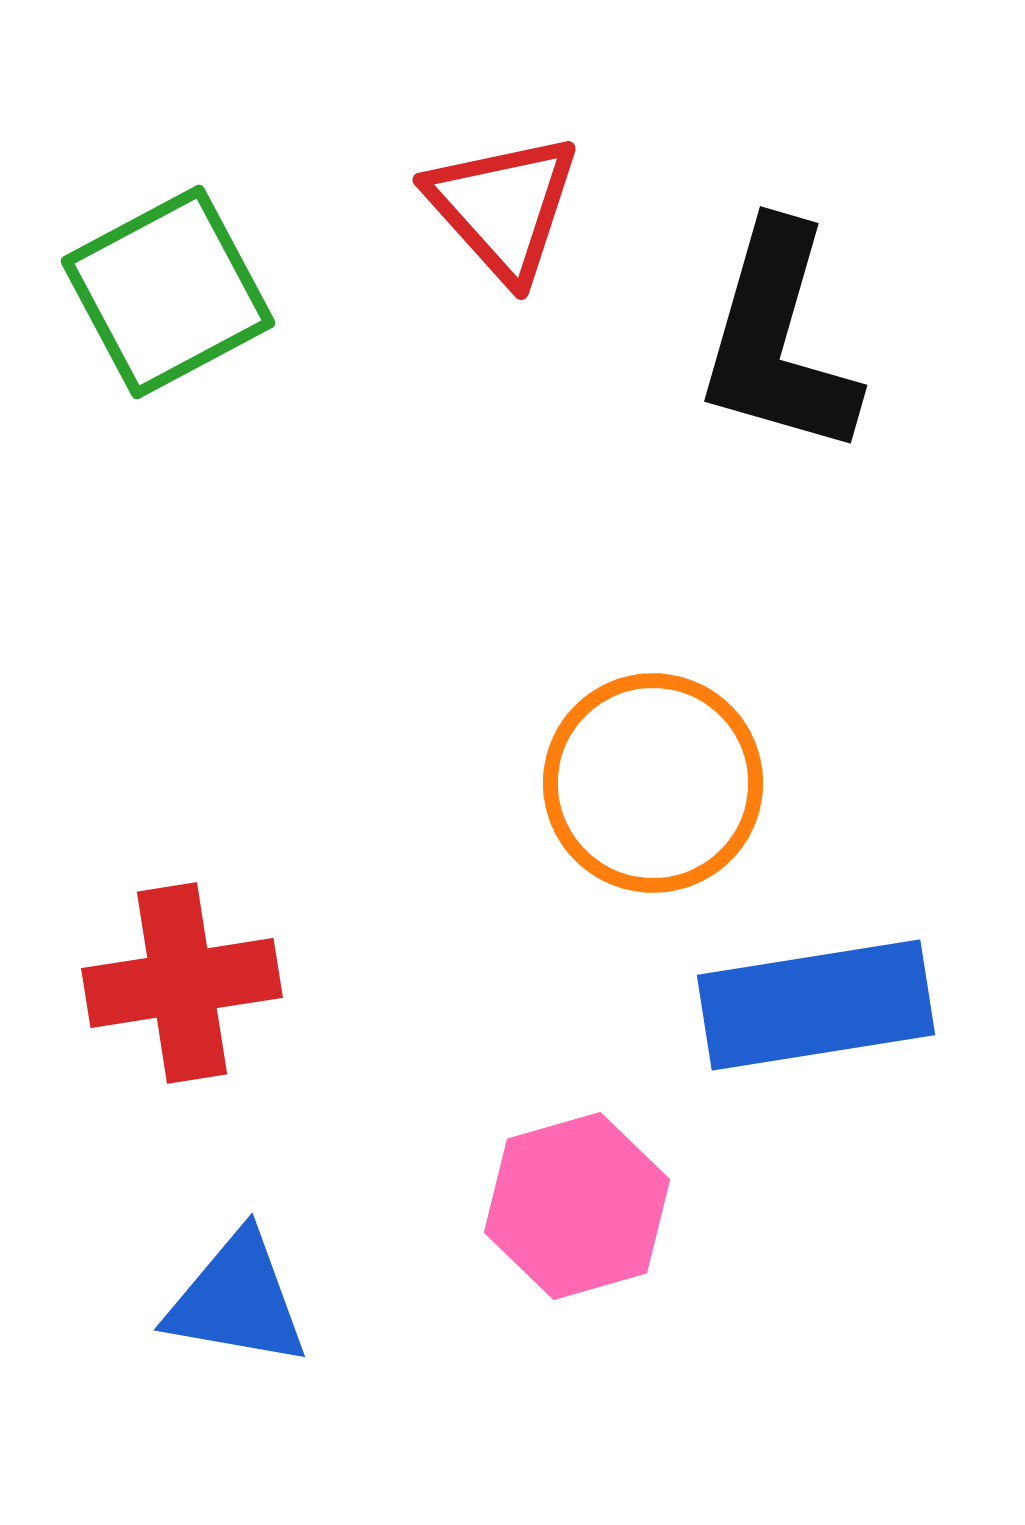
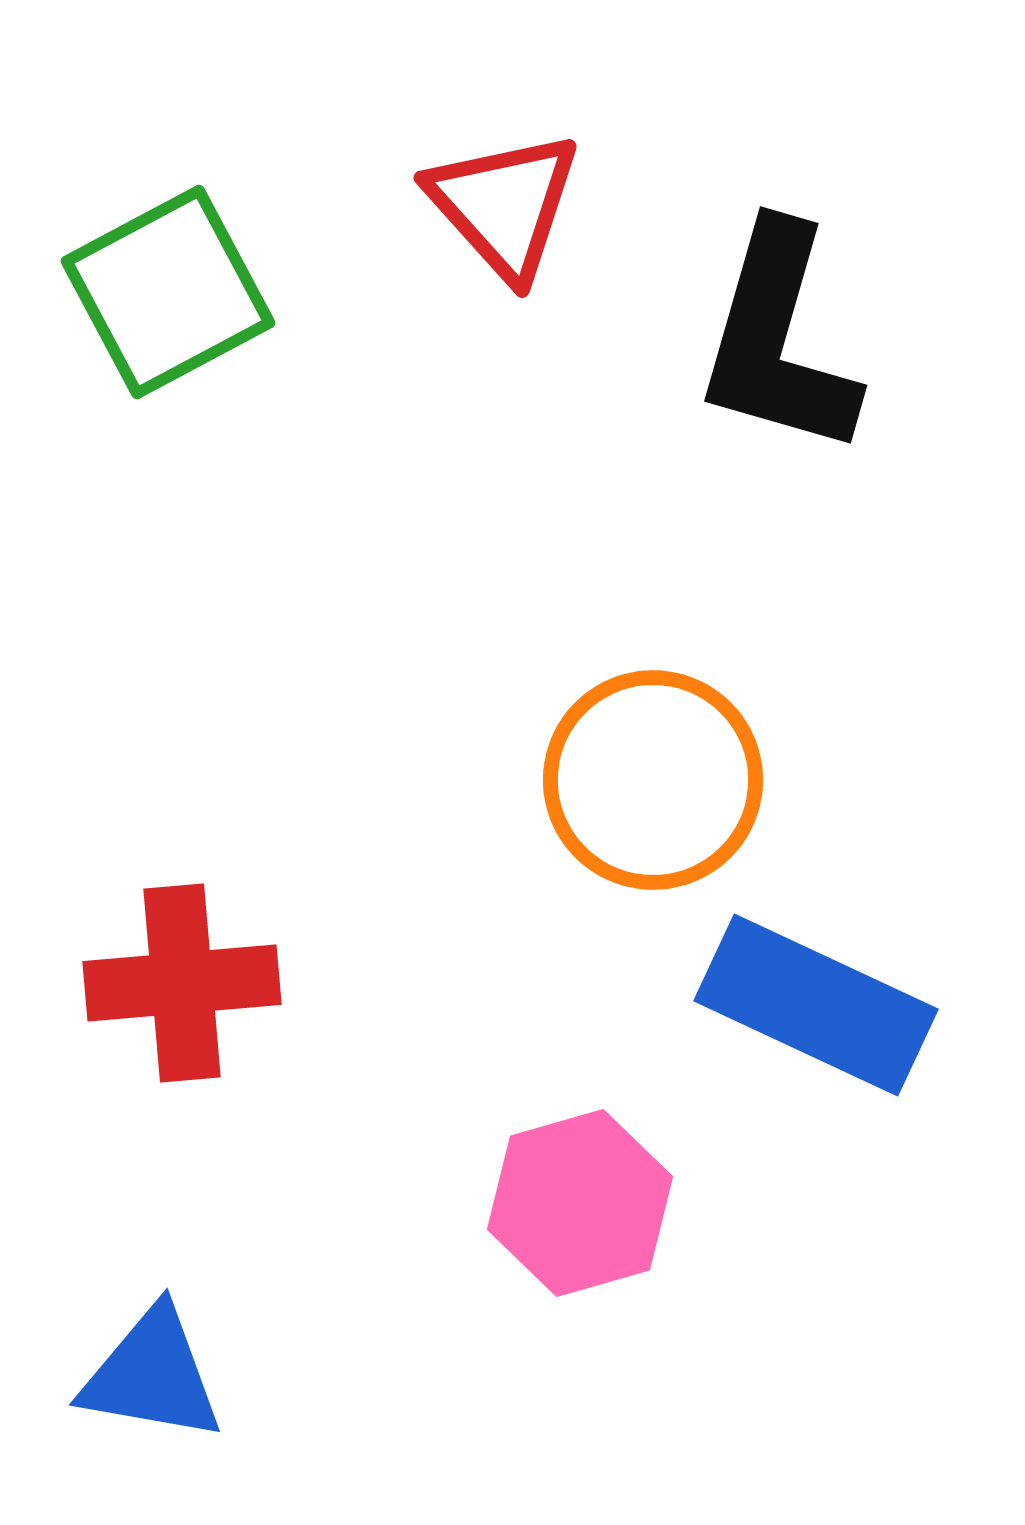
red triangle: moved 1 px right, 2 px up
orange circle: moved 3 px up
red cross: rotated 4 degrees clockwise
blue rectangle: rotated 34 degrees clockwise
pink hexagon: moved 3 px right, 3 px up
blue triangle: moved 85 px left, 75 px down
